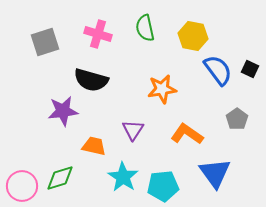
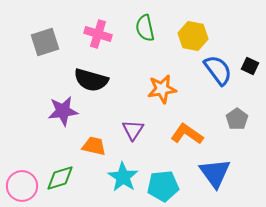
black square: moved 3 px up
